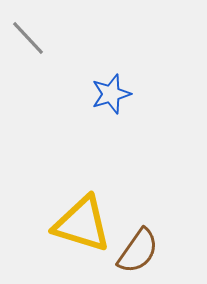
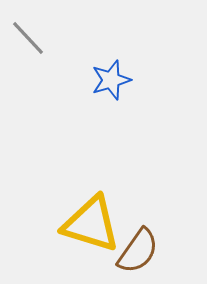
blue star: moved 14 px up
yellow triangle: moved 9 px right
